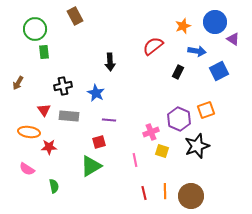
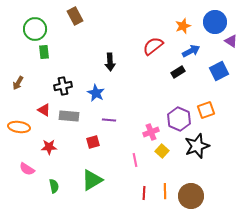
purple triangle: moved 2 px left, 2 px down
blue arrow: moved 6 px left; rotated 36 degrees counterclockwise
black rectangle: rotated 32 degrees clockwise
red triangle: rotated 24 degrees counterclockwise
orange ellipse: moved 10 px left, 5 px up
red square: moved 6 px left
yellow square: rotated 24 degrees clockwise
green triangle: moved 1 px right, 14 px down
red line: rotated 16 degrees clockwise
